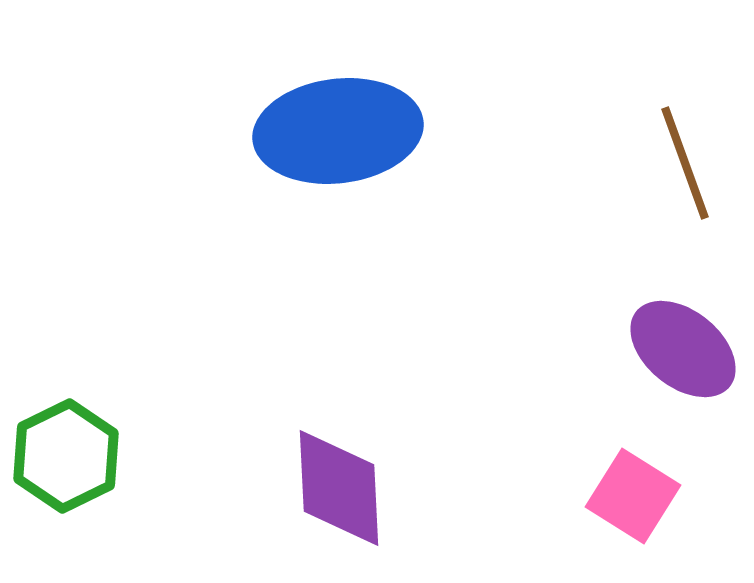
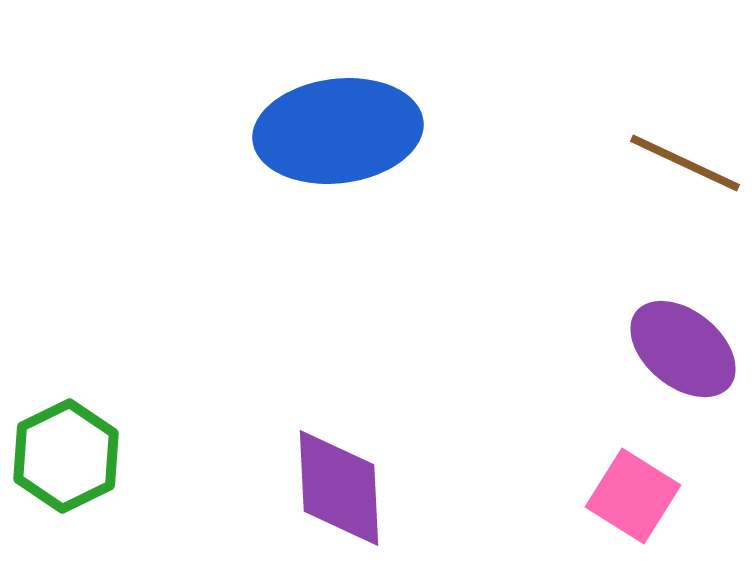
brown line: rotated 45 degrees counterclockwise
